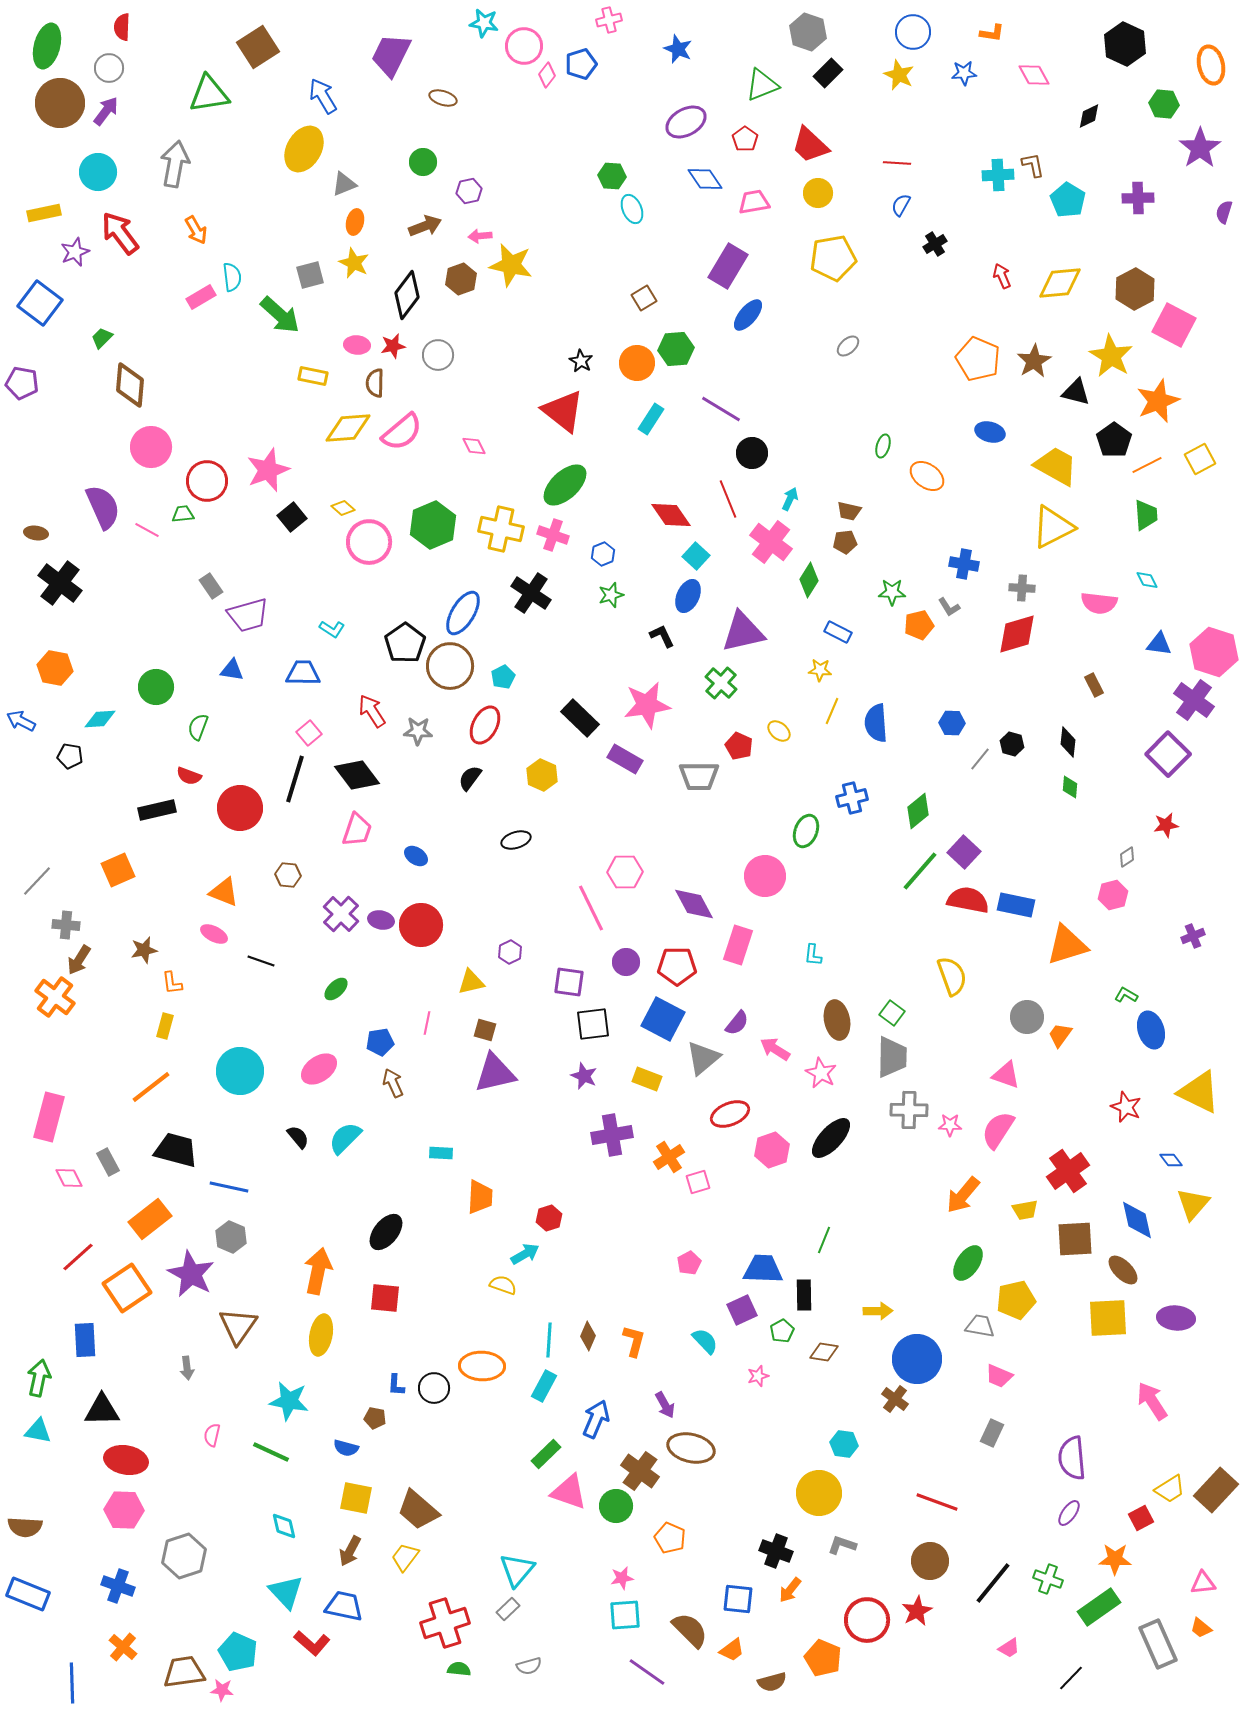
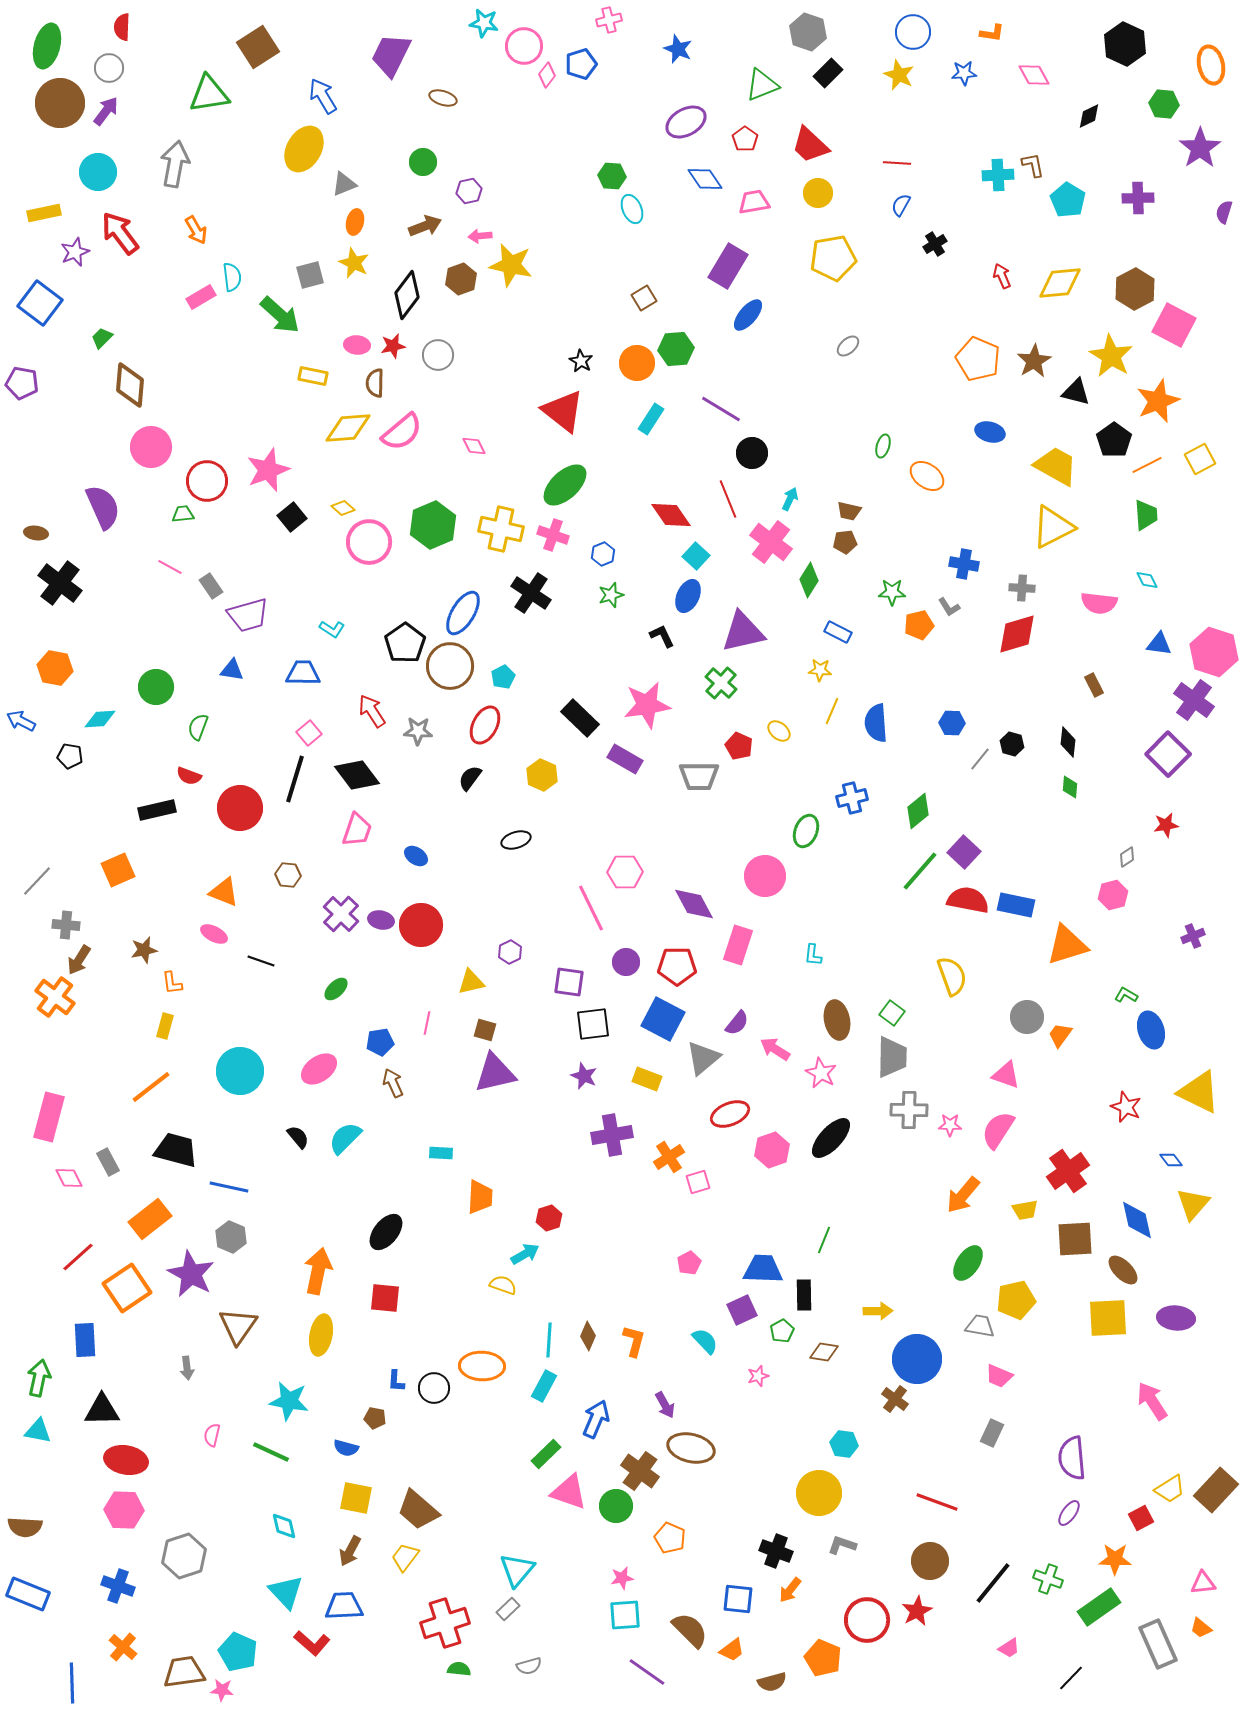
pink line at (147, 530): moved 23 px right, 37 px down
blue L-shape at (396, 1385): moved 4 px up
blue trapezoid at (344, 1606): rotated 15 degrees counterclockwise
